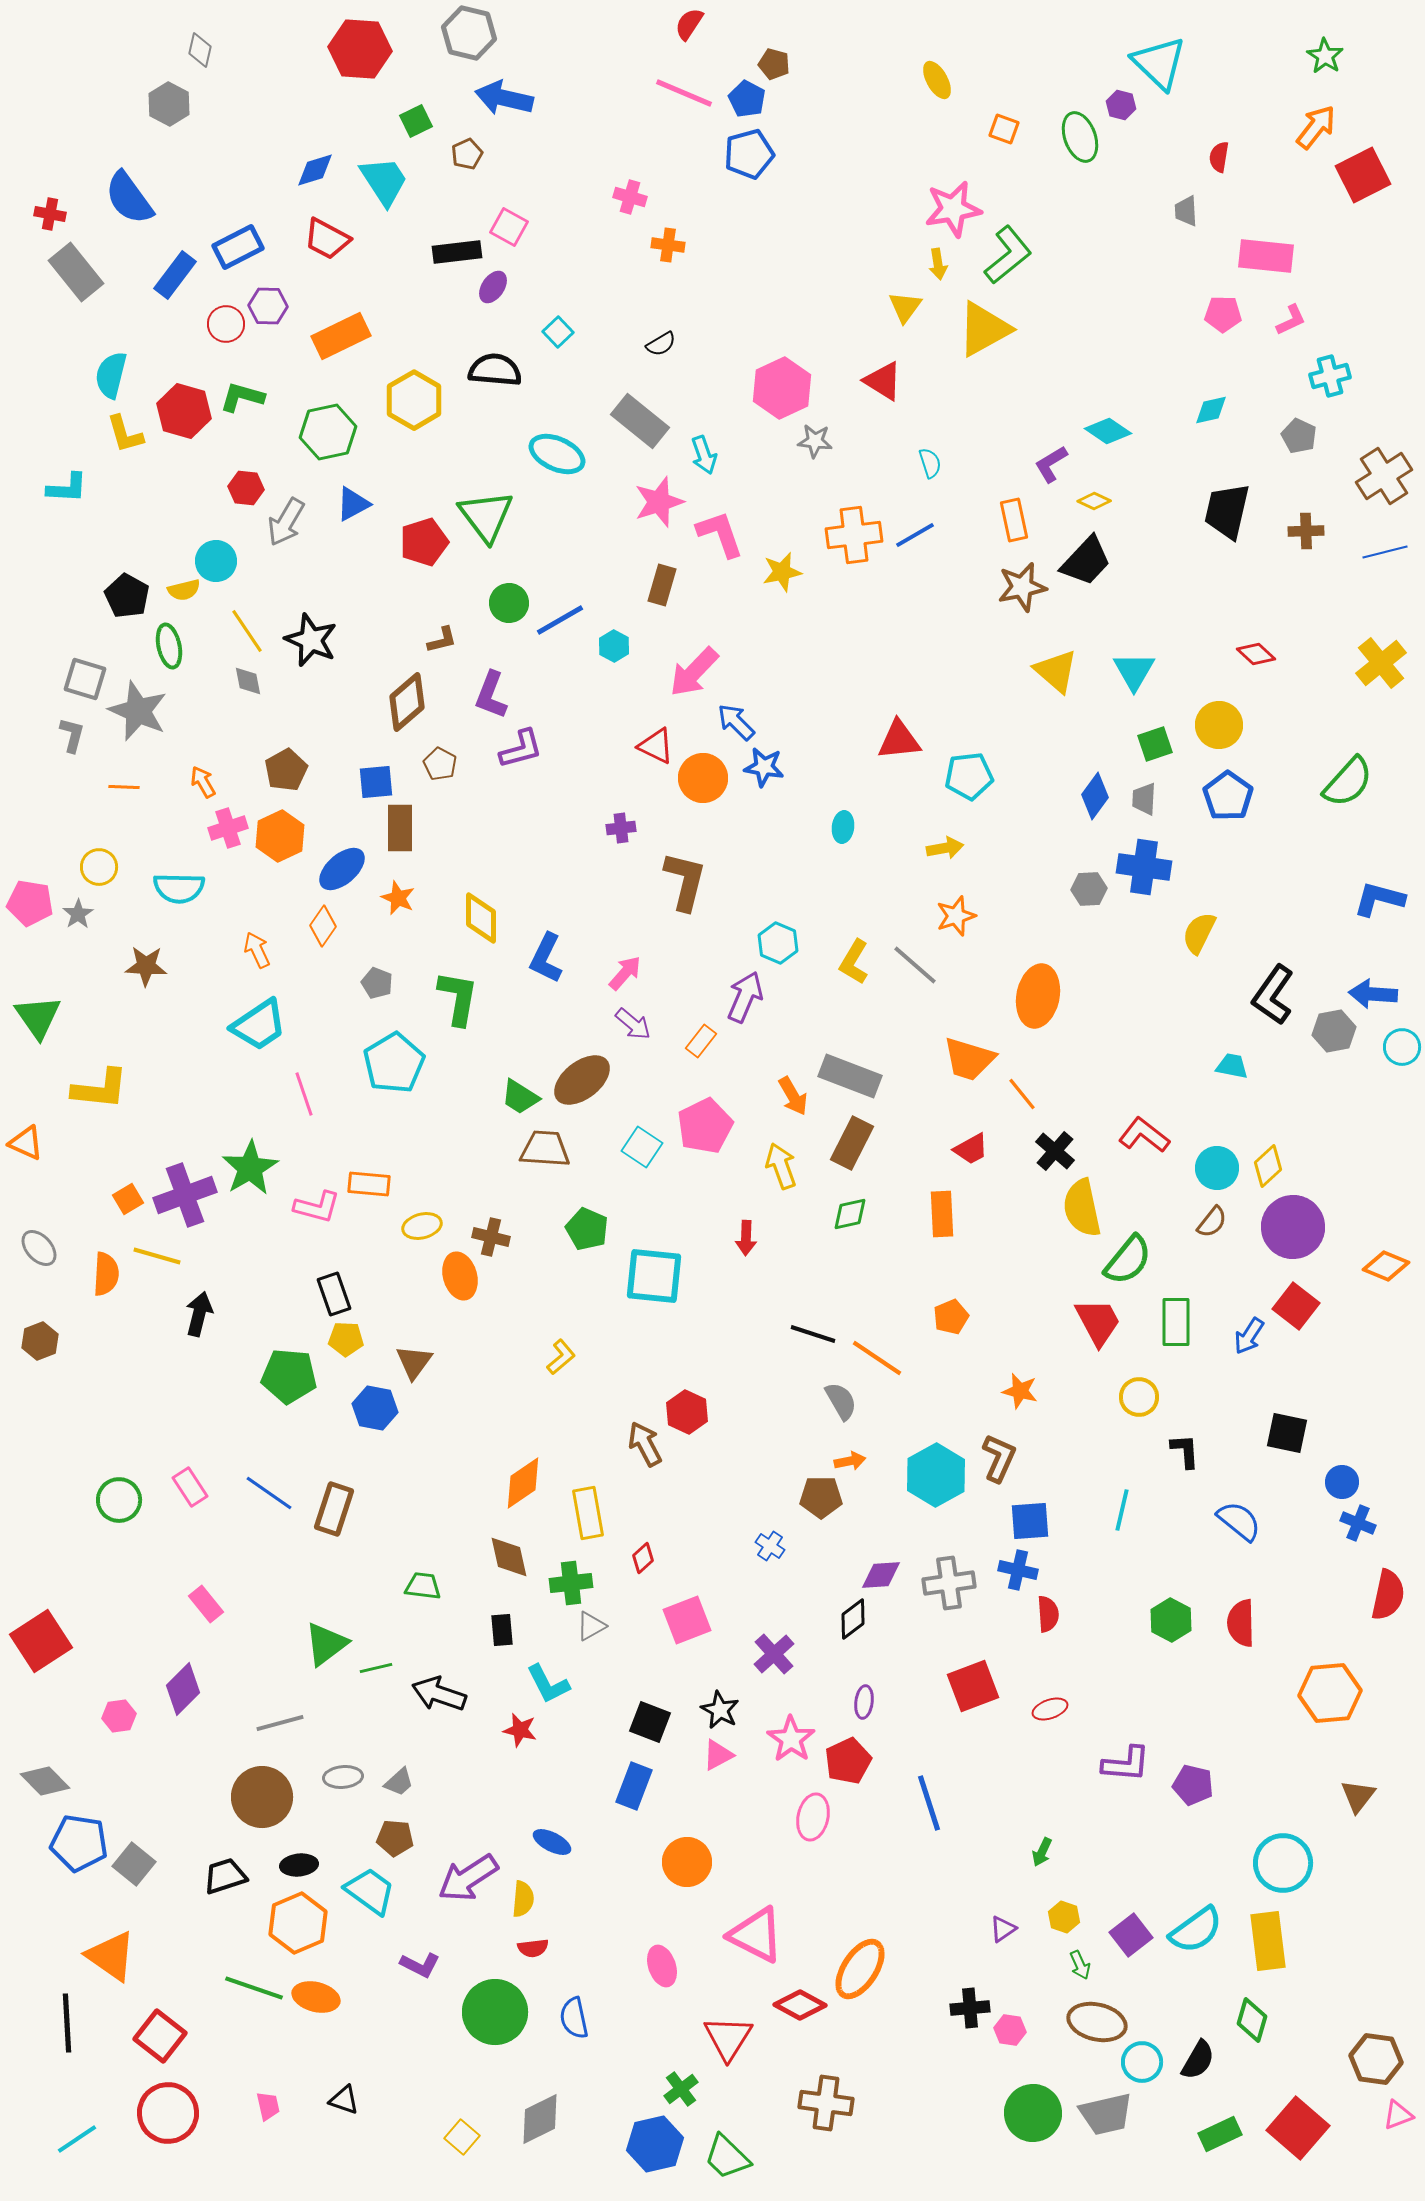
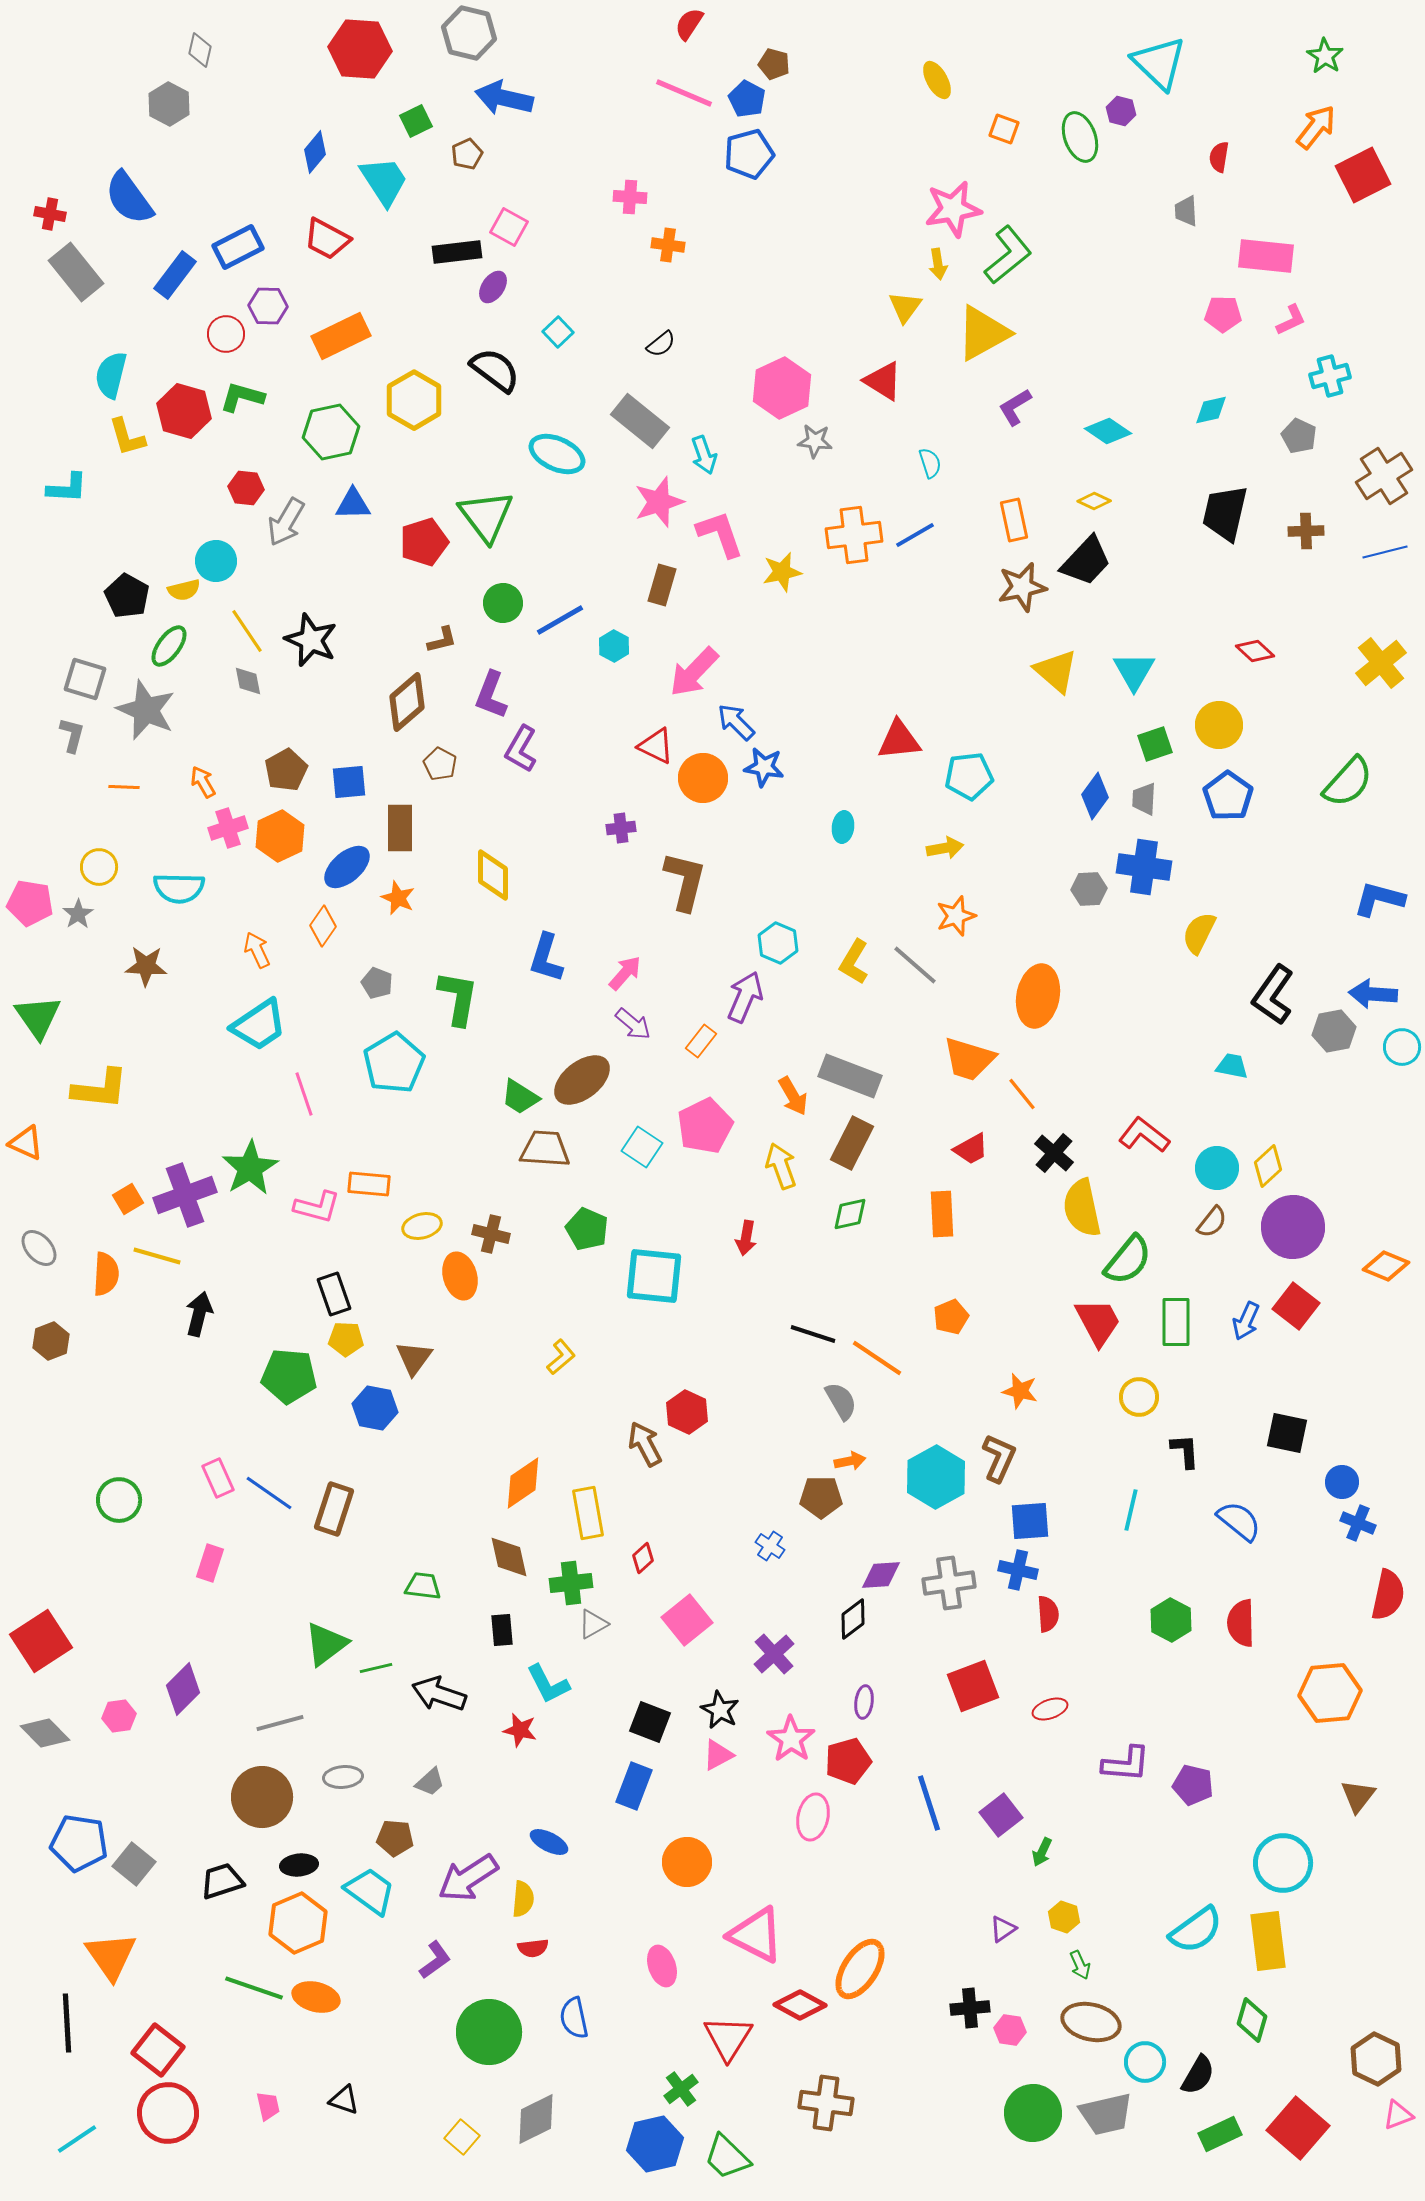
purple hexagon at (1121, 105): moved 6 px down
blue diamond at (315, 170): moved 18 px up; rotated 33 degrees counterclockwise
pink cross at (630, 197): rotated 12 degrees counterclockwise
red circle at (226, 324): moved 10 px down
yellow triangle at (984, 329): moved 1 px left, 4 px down
black semicircle at (661, 344): rotated 8 degrees counterclockwise
black semicircle at (495, 370): rotated 32 degrees clockwise
green hexagon at (328, 432): moved 3 px right
yellow L-shape at (125, 434): moved 2 px right, 3 px down
purple L-shape at (1051, 464): moved 36 px left, 57 px up
blue triangle at (353, 504): rotated 27 degrees clockwise
black trapezoid at (1227, 511): moved 2 px left, 2 px down
green circle at (509, 603): moved 6 px left
green ellipse at (169, 646): rotated 48 degrees clockwise
red diamond at (1256, 654): moved 1 px left, 3 px up
gray star at (138, 711): moved 8 px right, 1 px up
purple L-shape at (521, 749): rotated 135 degrees clockwise
blue square at (376, 782): moved 27 px left
blue ellipse at (342, 869): moved 5 px right, 2 px up
yellow diamond at (481, 918): moved 12 px right, 43 px up
blue L-shape at (546, 958): rotated 9 degrees counterclockwise
black cross at (1055, 1151): moved 1 px left, 2 px down
brown cross at (491, 1237): moved 3 px up
red arrow at (746, 1238): rotated 8 degrees clockwise
blue arrow at (1249, 1336): moved 3 px left, 15 px up; rotated 9 degrees counterclockwise
brown hexagon at (40, 1341): moved 11 px right
brown triangle at (414, 1362): moved 4 px up
cyan hexagon at (936, 1475): moved 2 px down
pink rectangle at (190, 1487): moved 28 px right, 9 px up; rotated 9 degrees clockwise
cyan line at (1122, 1510): moved 9 px right
pink rectangle at (206, 1604): moved 4 px right, 41 px up; rotated 57 degrees clockwise
pink square at (687, 1620): rotated 18 degrees counterclockwise
gray triangle at (591, 1626): moved 2 px right, 2 px up
red pentagon at (848, 1761): rotated 9 degrees clockwise
gray diamond at (45, 1781): moved 48 px up
gray trapezoid at (399, 1782): moved 31 px right
blue ellipse at (552, 1842): moved 3 px left
black trapezoid at (225, 1876): moved 3 px left, 5 px down
purple square at (1131, 1935): moved 130 px left, 120 px up
orange triangle at (111, 1956): rotated 20 degrees clockwise
purple L-shape at (420, 1965): moved 15 px right, 5 px up; rotated 63 degrees counterclockwise
green circle at (495, 2012): moved 6 px left, 20 px down
brown ellipse at (1097, 2022): moved 6 px left
red square at (160, 2036): moved 2 px left, 14 px down
brown hexagon at (1376, 2059): rotated 18 degrees clockwise
black semicircle at (1198, 2060): moved 15 px down
cyan circle at (1142, 2062): moved 3 px right
gray diamond at (540, 2119): moved 4 px left
